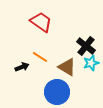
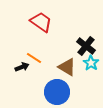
orange line: moved 6 px left, 1 px down
cyan star: rotated 21 degrees counterclockwise
